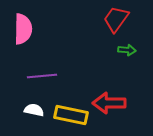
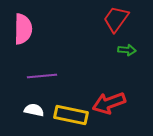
red arrow: rotated 20 degrees counterclockwise
